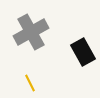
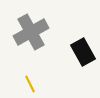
yellow line: moved 1 px down
